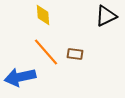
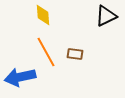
orange line: rotated 12 degrees clockwise
